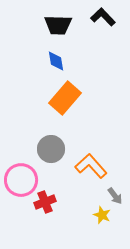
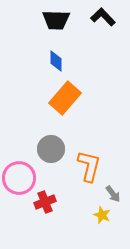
black trapezoid: moved 2 px left, 5 px up
blue diamond: rotated 10 degrees clockwise
orange L-shape: moved 2 px left; rotated 56 degrees clockwise
pink circle: moved 2 px left, 2 px up
gray arrow: moved 2 px left, 2 px up
